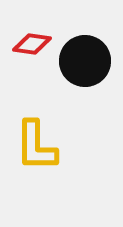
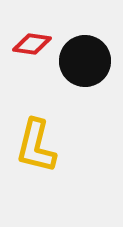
yellow L-shape: rotated 14 degrees clockwise
